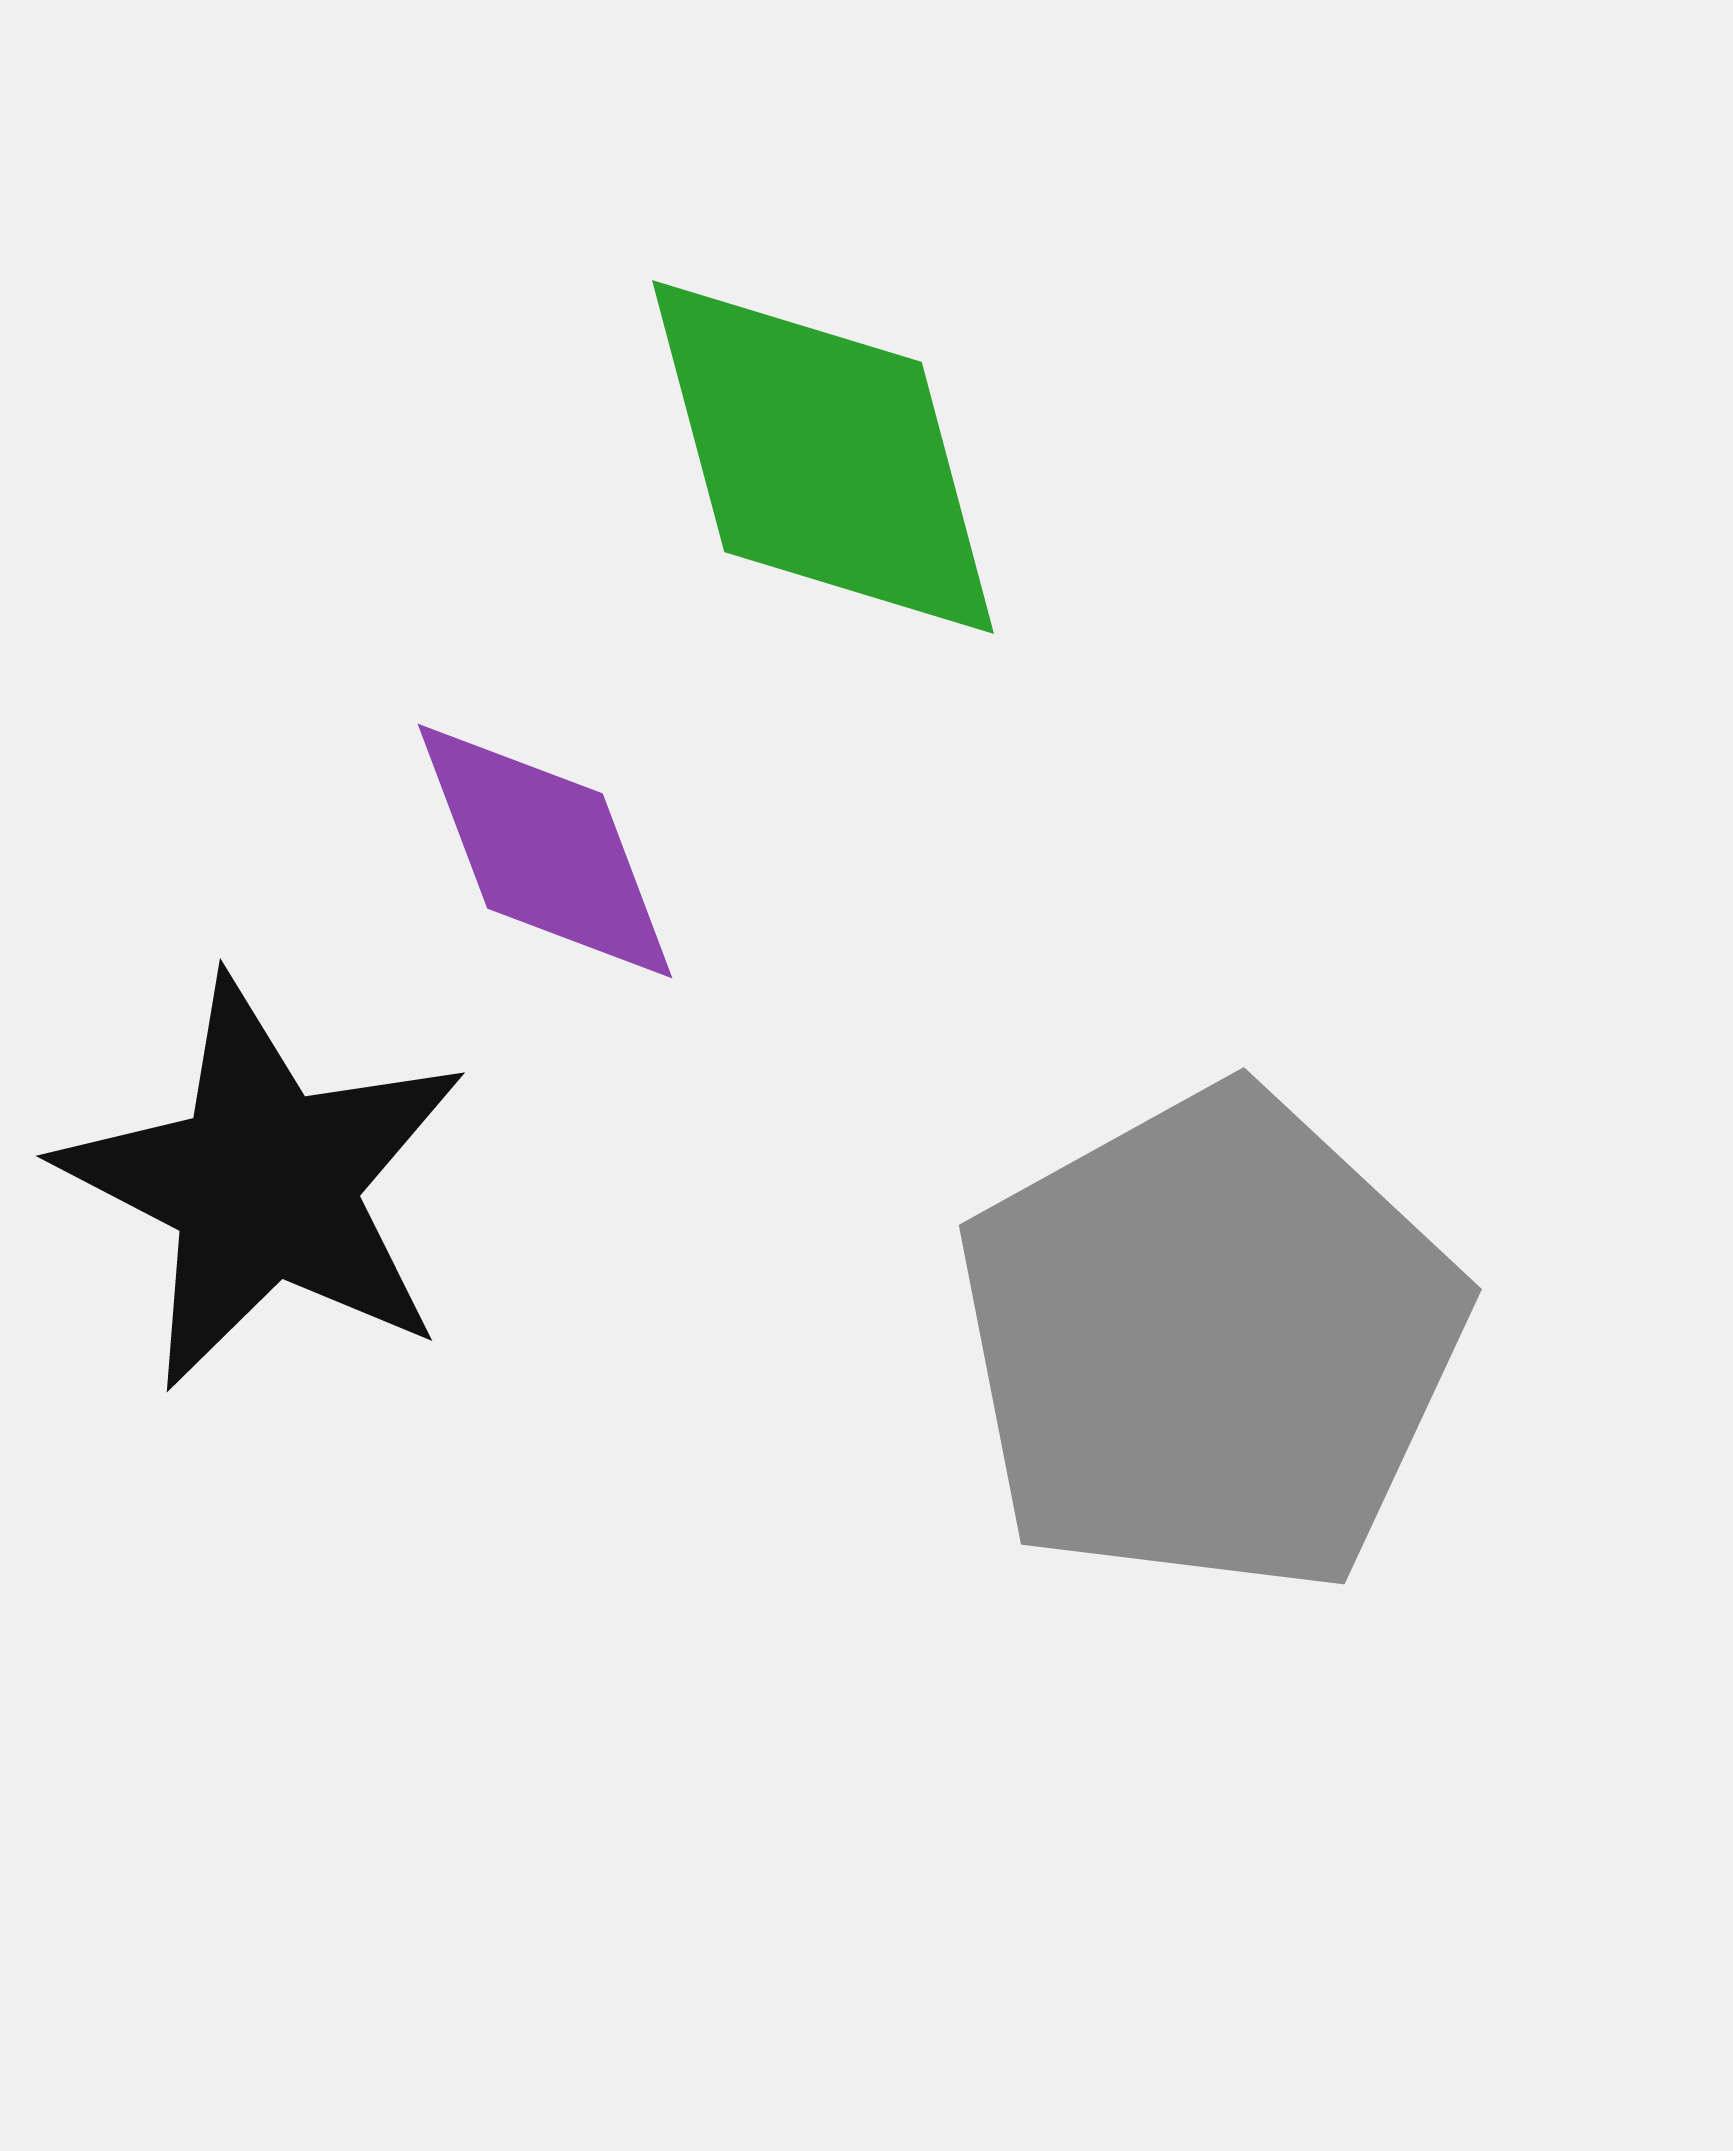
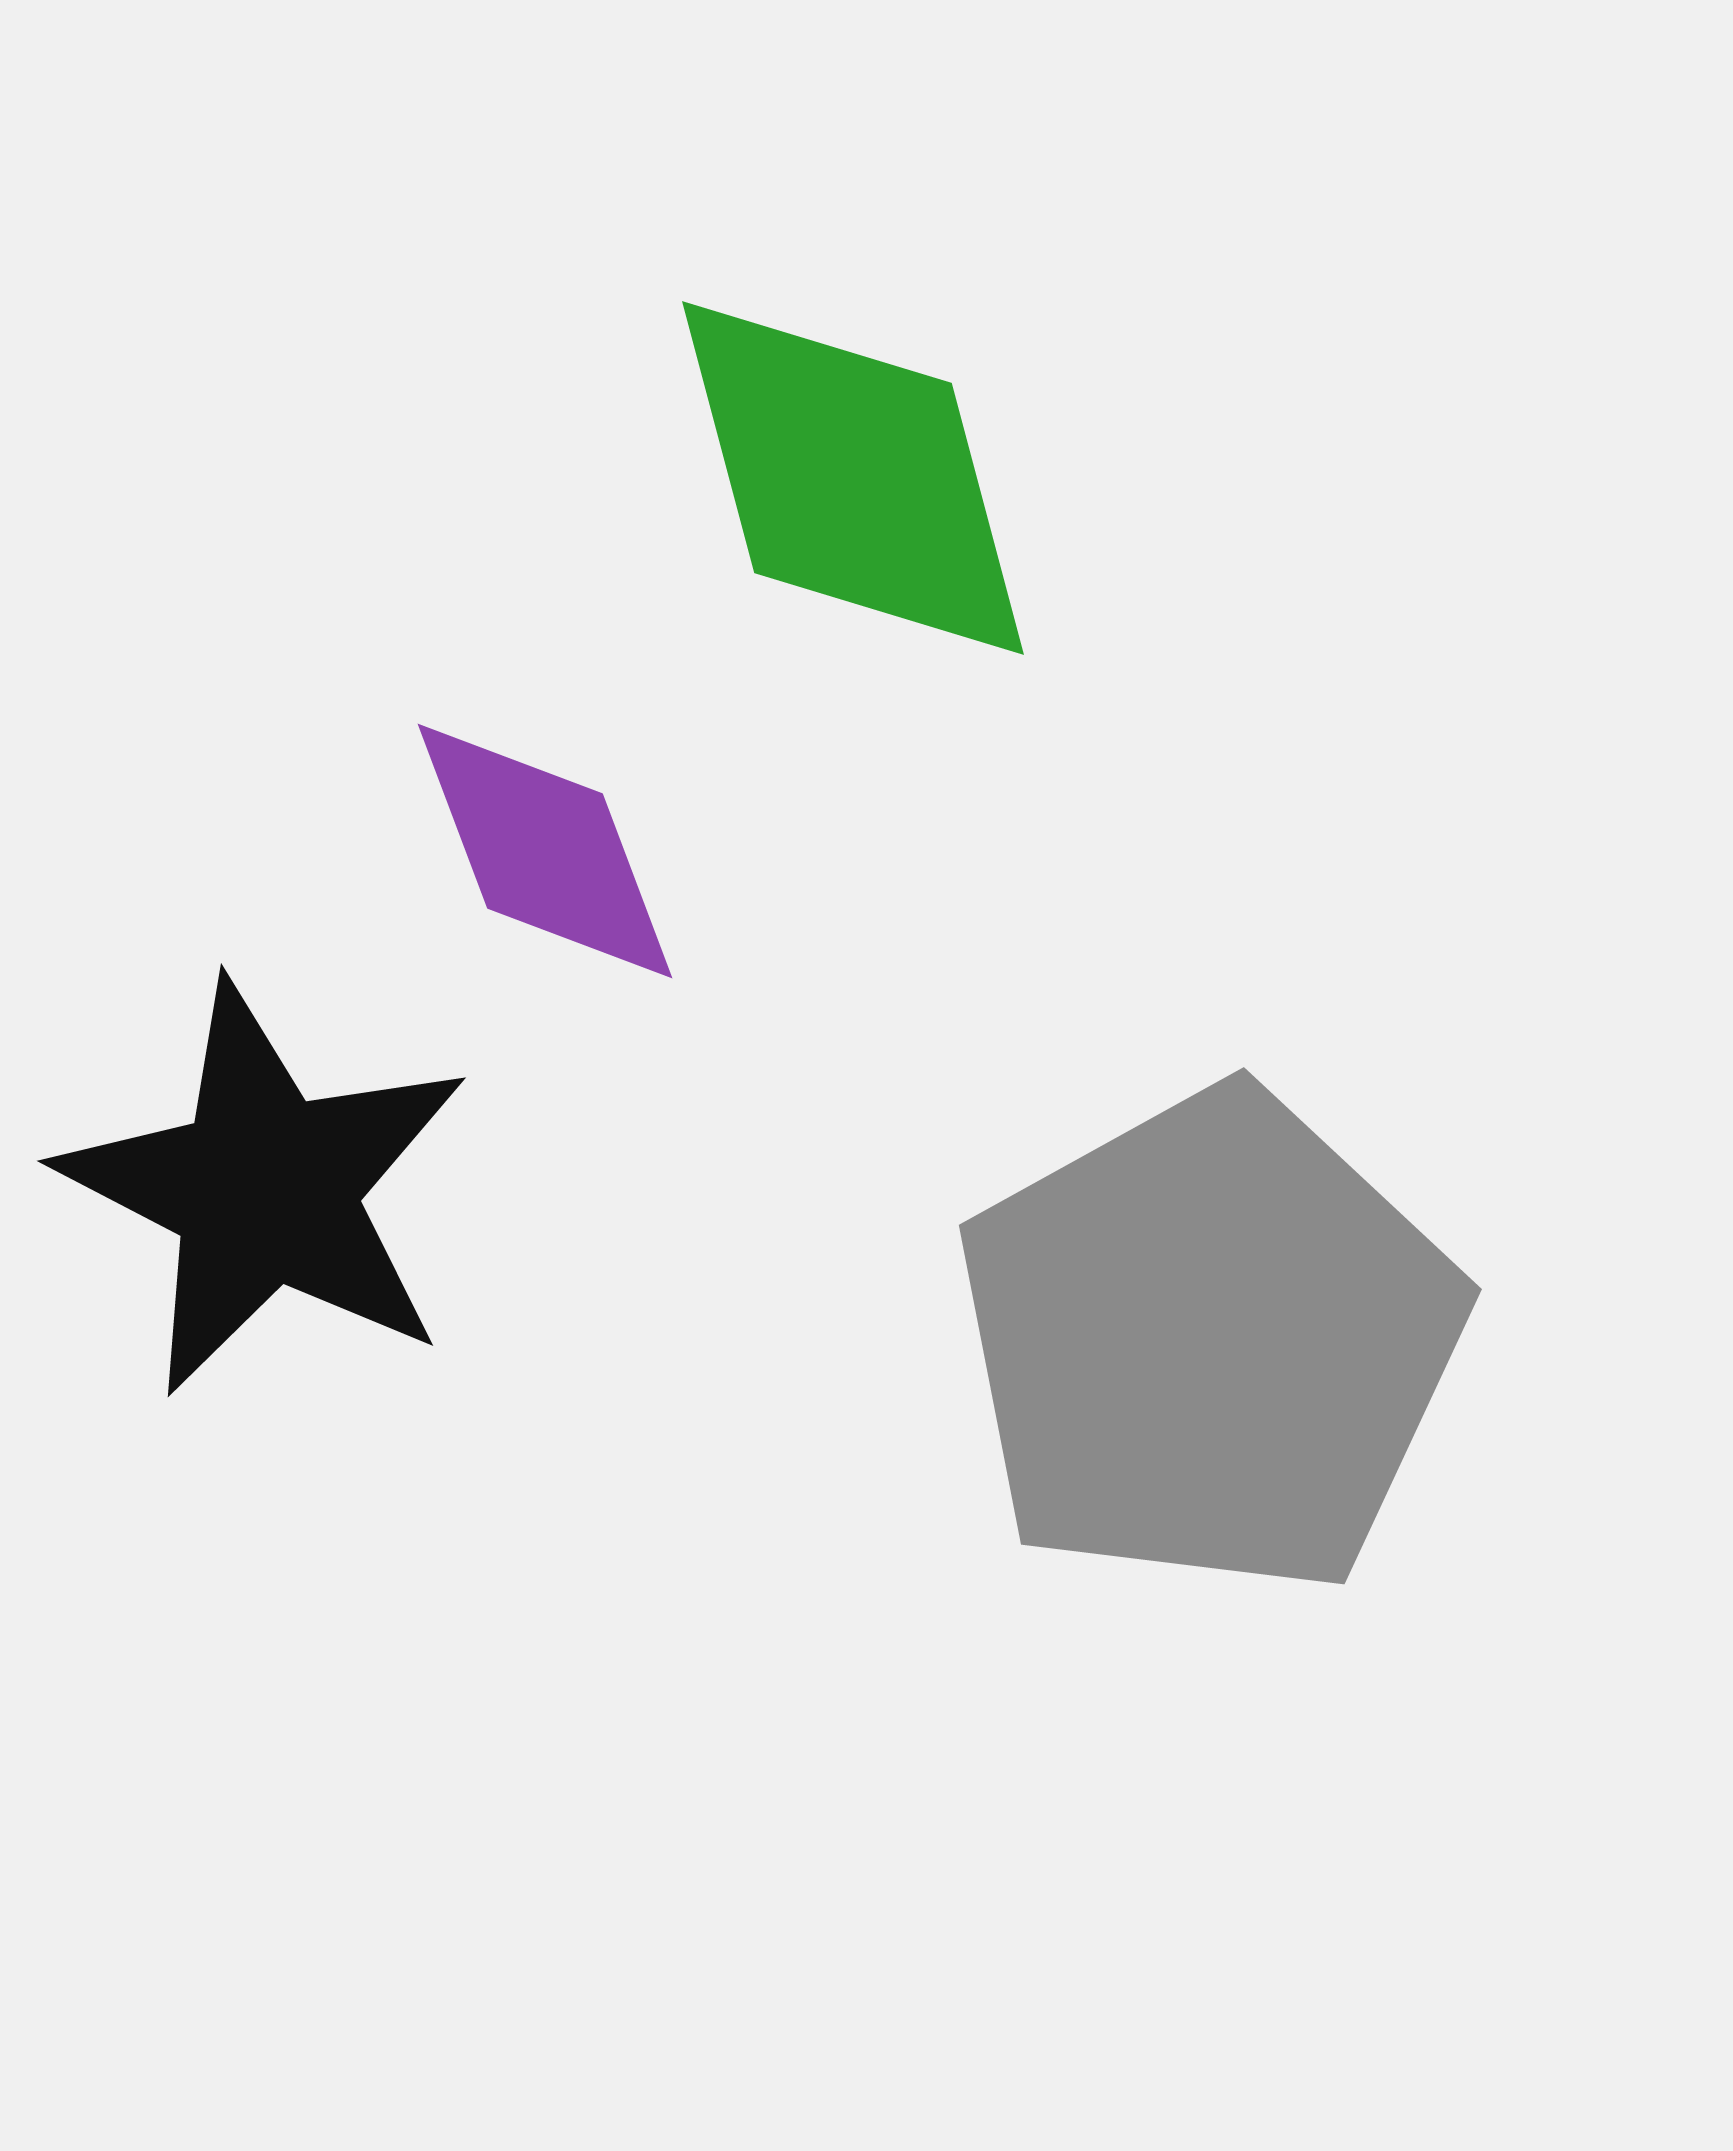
green diamond: moved 30 px right, 21 px down
black star: moved 1 px right, 5 px down
